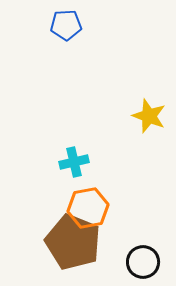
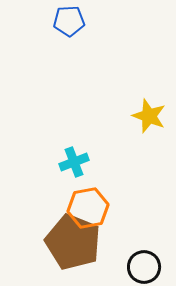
blue pentagon: moved 3 px right, 4 px up
cyan cross: rotated 8 degrees counterclockwise
black circle: moved 1 px right, 5 px down
